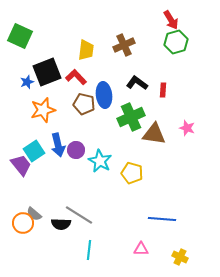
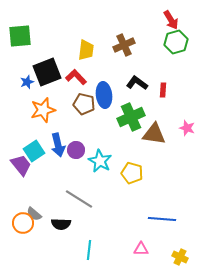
green square: rotated 30 degrees counterclockwise
gray line: moved 16 px up
